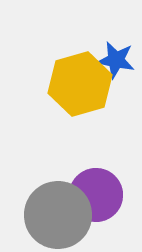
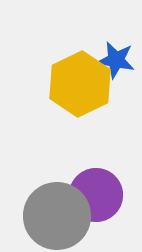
yellow hexagon: rotated 10 degrees counterclockwise
gray circle: moved 1 px left, 1 px down
